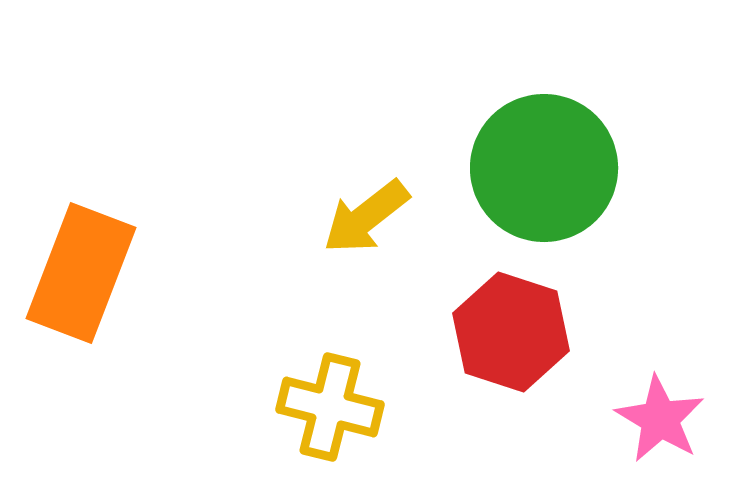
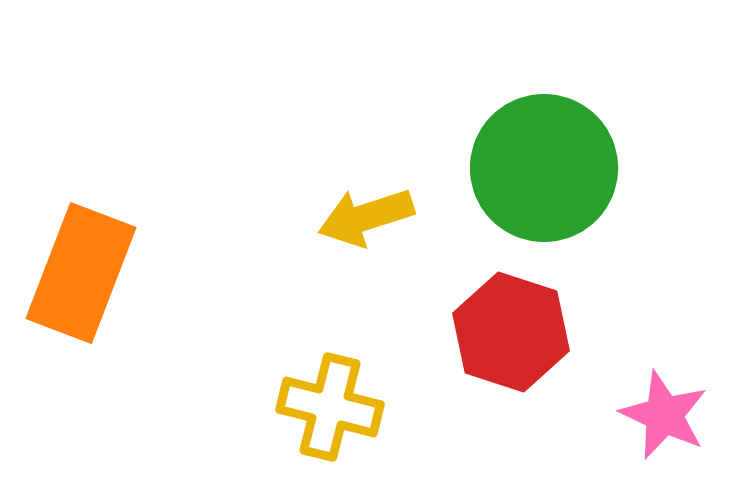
yellow arrow: rotated 20 degrees clockwise
pink star: moved 4 px right, 4 px up; rotated 6 degrees counterclockwise
